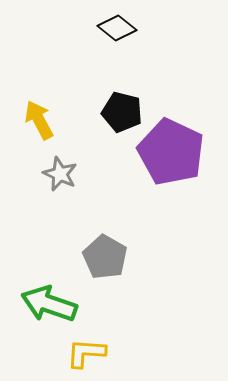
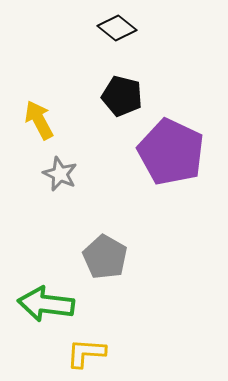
black pentagon: moved 16 px up
green arrow: moved 3 px left; rotated 12 degrees counterclockwise
